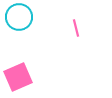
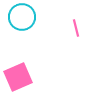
cyan circle: moved 3 px right
